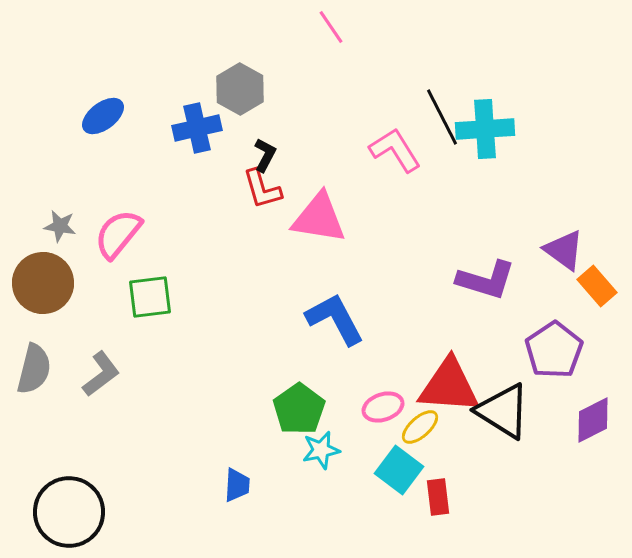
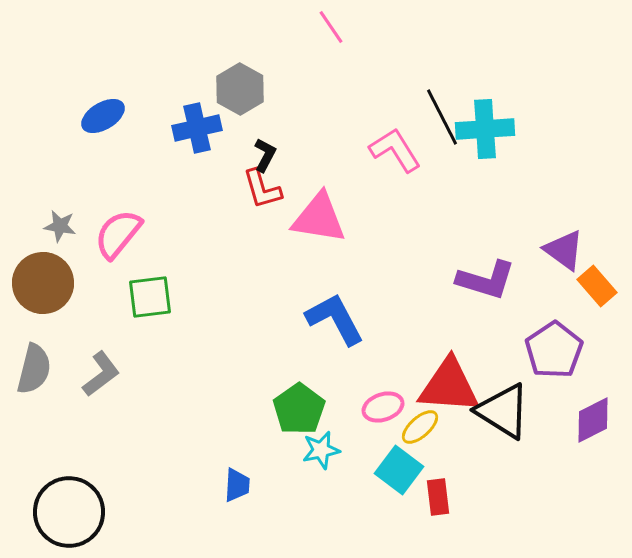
blue ellipse: rotated 6 degrees clockwise
